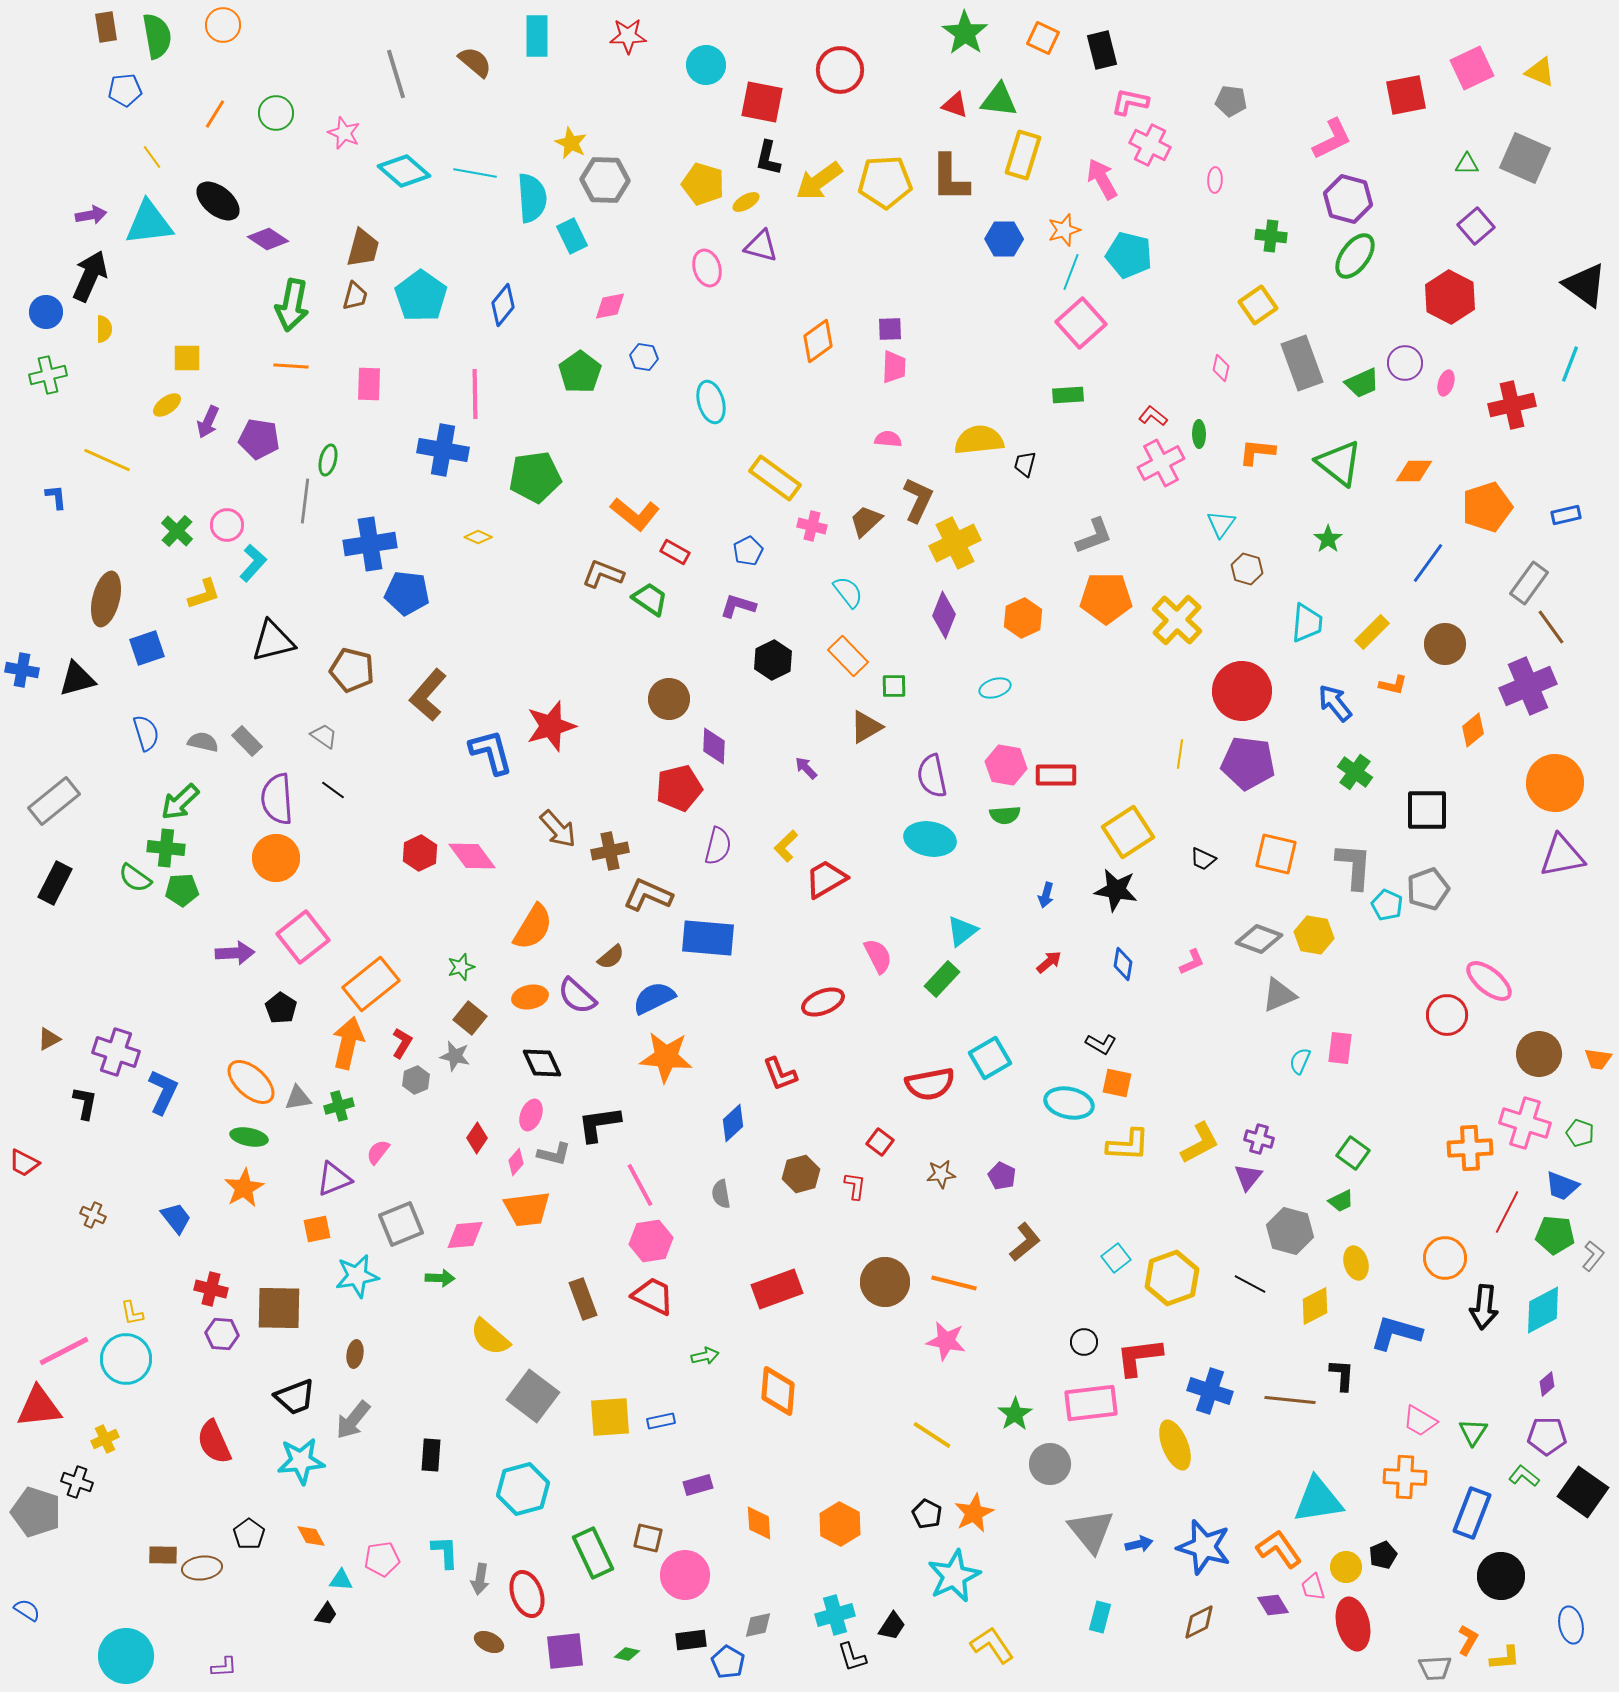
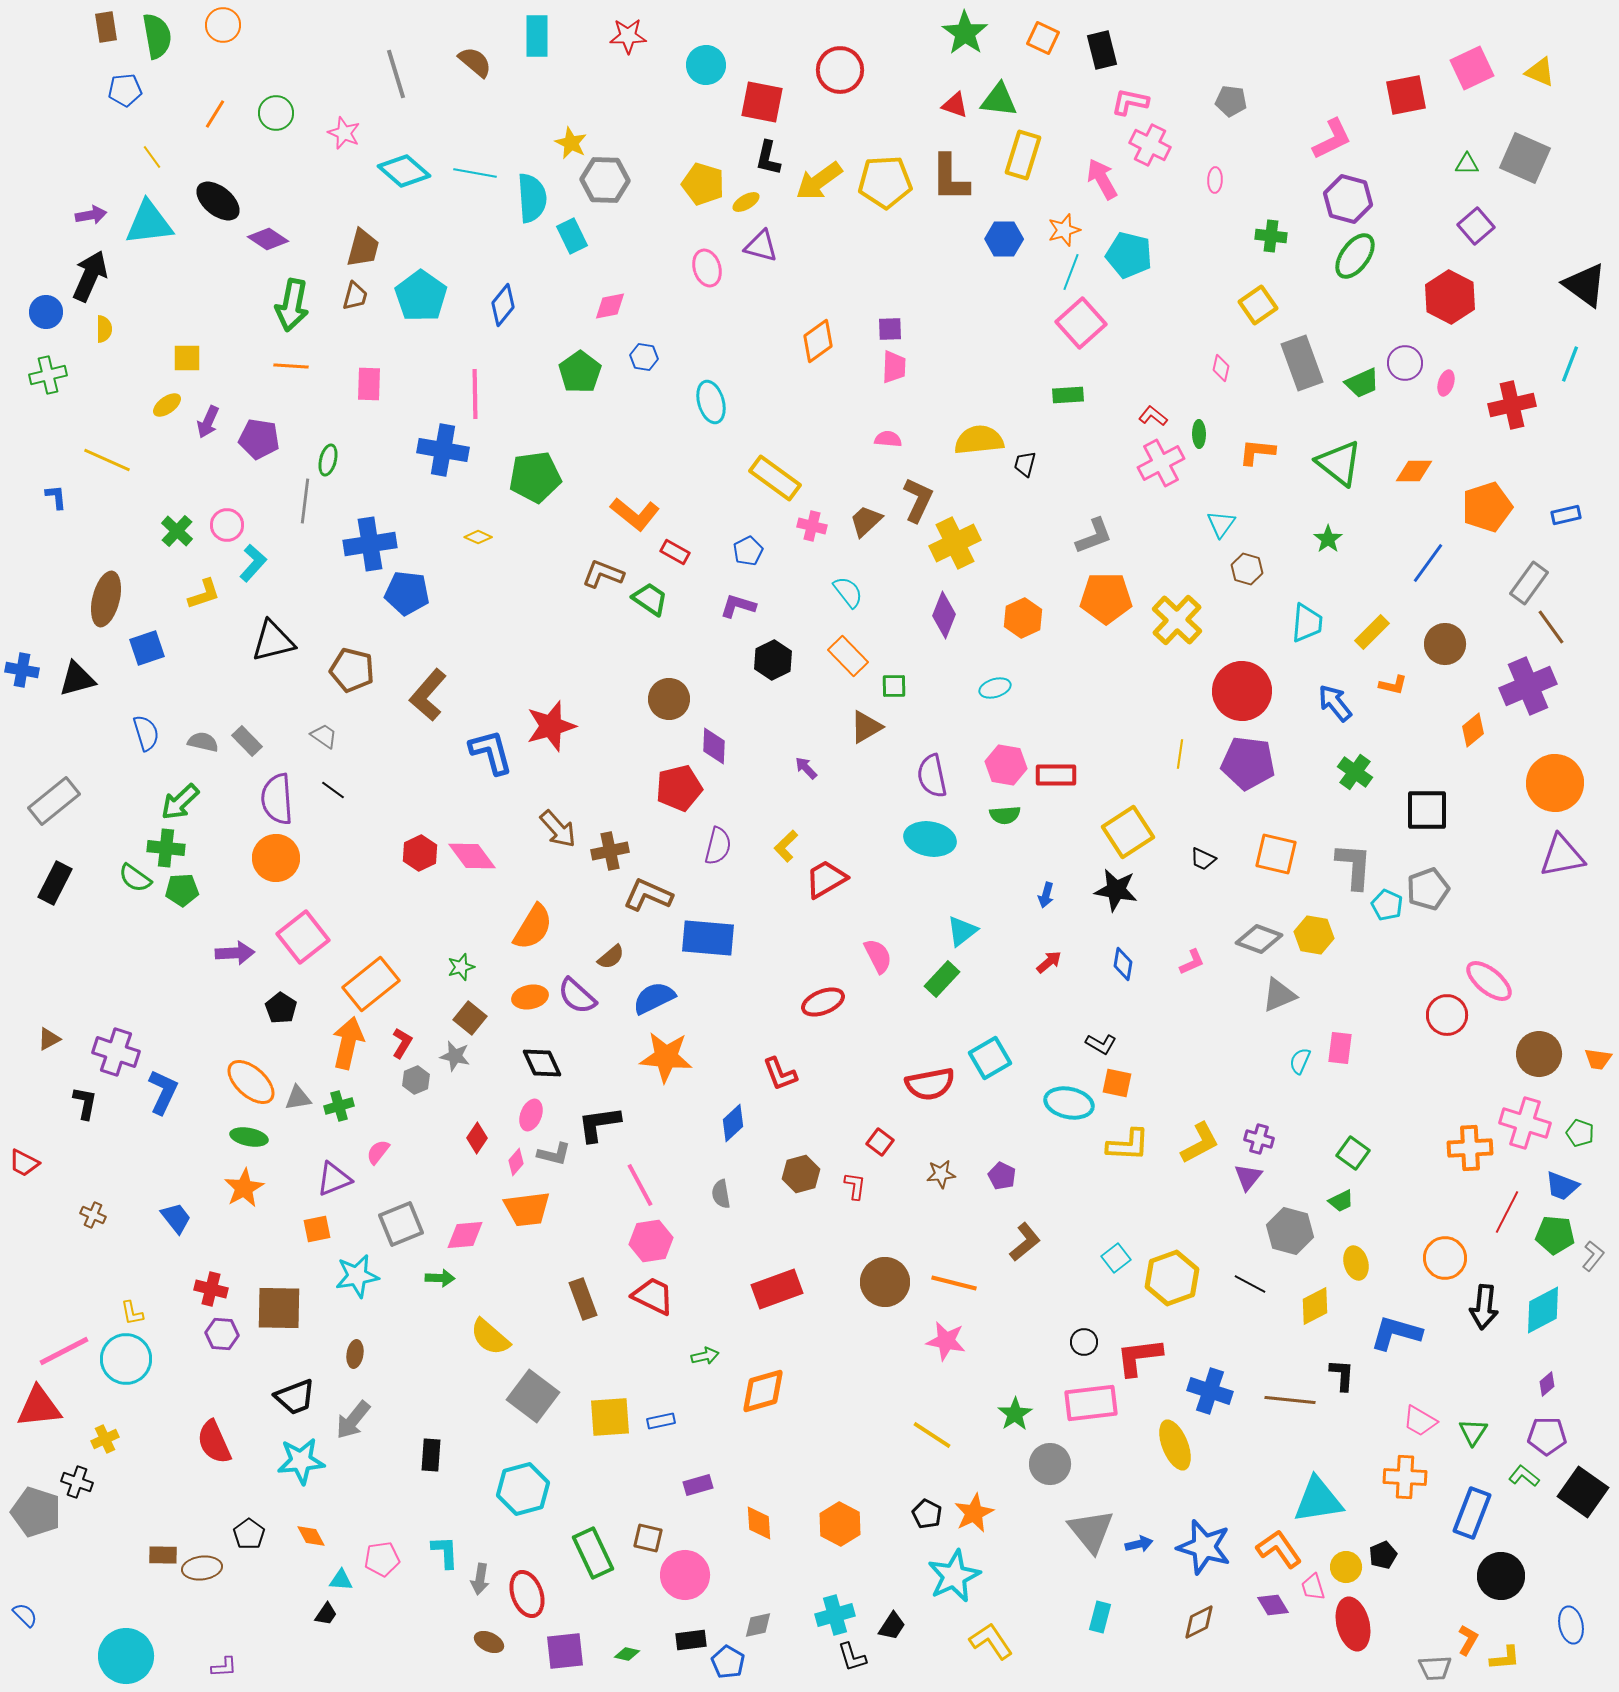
orange diamond at (778, 1391): moved 15 px left; rotated 69 degrees clockwise
blue semicircle at (27, 1610): moved 2 px left, 5 px down; rotated 12 degrees clockwise
yellow L-shape at (992, 1645): moved 1 px left, 4 px up
